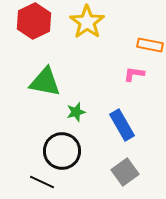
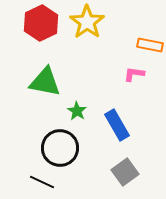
red hexagon: moved 7 px right, 2 px down
green star: moved 1 px right, 1 px up; rotated 24 degrees counterclockwise
blue rectangle: moved 5 px left
black circle: moved 2 px left, 3 px up
